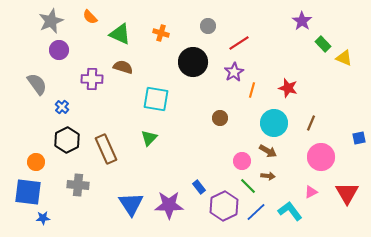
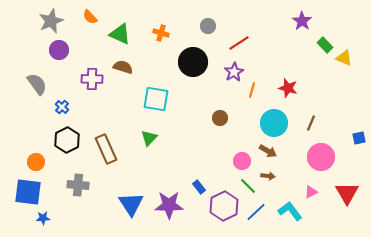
green rectangle at (323, 44): moved 2 px right, 1 px down
